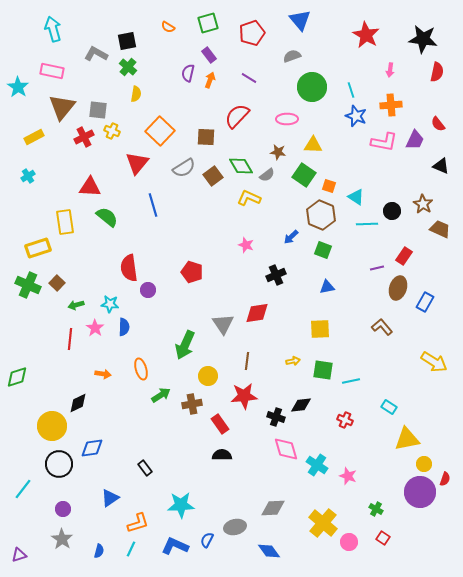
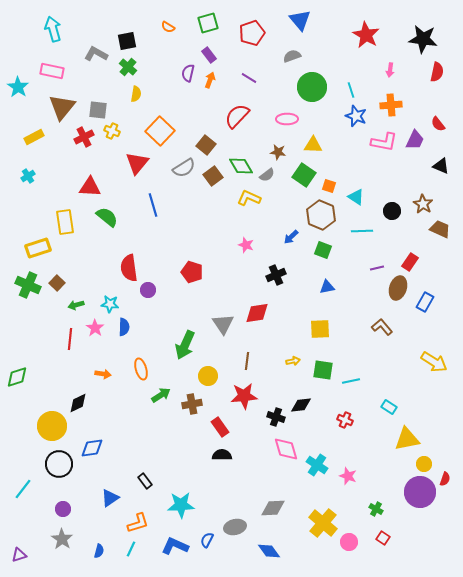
brown square at (206, 137): moved 8 px down; rotated 36 degrees clockwise
cyan line at (367, 224): moved 5 px left, 7 px down
red rectangle at (404, 256): moved 6 px right, 6 px down
red rectangle at (220, 424): moved 3 px down
black rectangle at (145, 468): moved 13 px down
